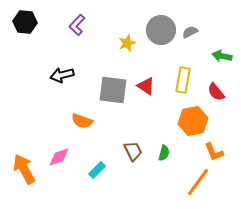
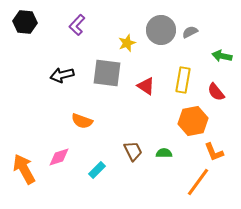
gray square: moved 6 px left, 17 px up
green semicircle: rotated 105 degrees counterclockwise
